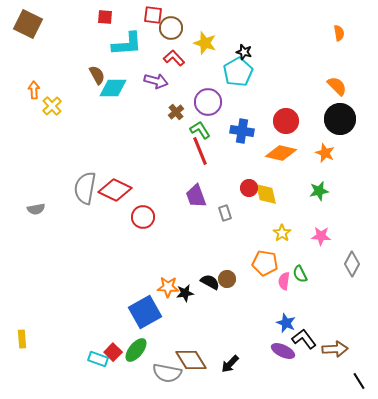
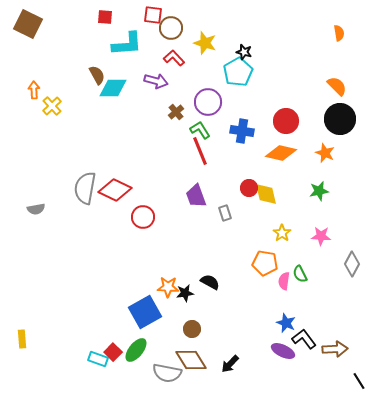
brown circle at (227, 279): moved 35 px left, 50 px down
